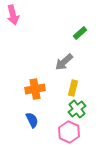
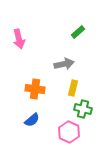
pink arrow: moved 6 px right, 24 px down
green rectangle: moved 2 px left, 1 px up
gray arrow: moved 2 px down; rotated 150 degrees counterclockwise
orange cross: rotated 18 degrees clockwise
green cross: moved 6 px right; rotated 36 degrees counterclockwise
blue semicircle: rotated 77 degrees clockwise
